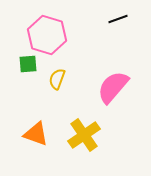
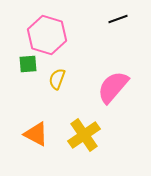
orange triangle: rotated 8 degrees clockwise
